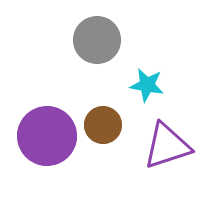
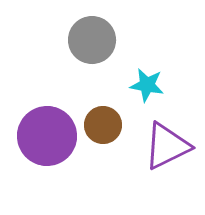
gray circle: moved 5 px left
purple triangle: rotated 8 degrees counterclockwise
